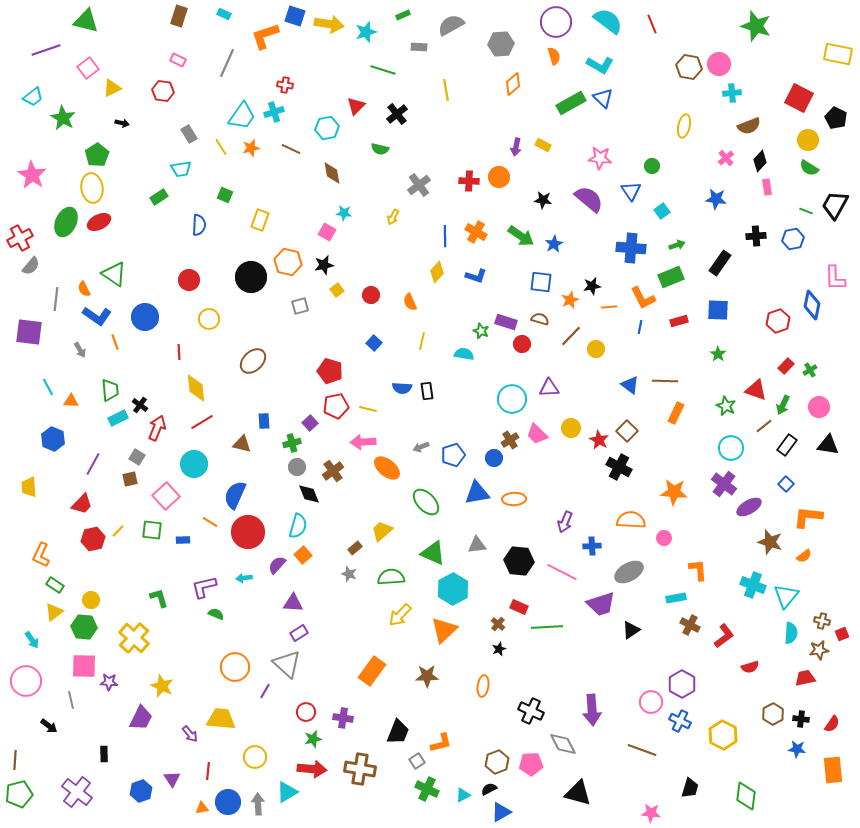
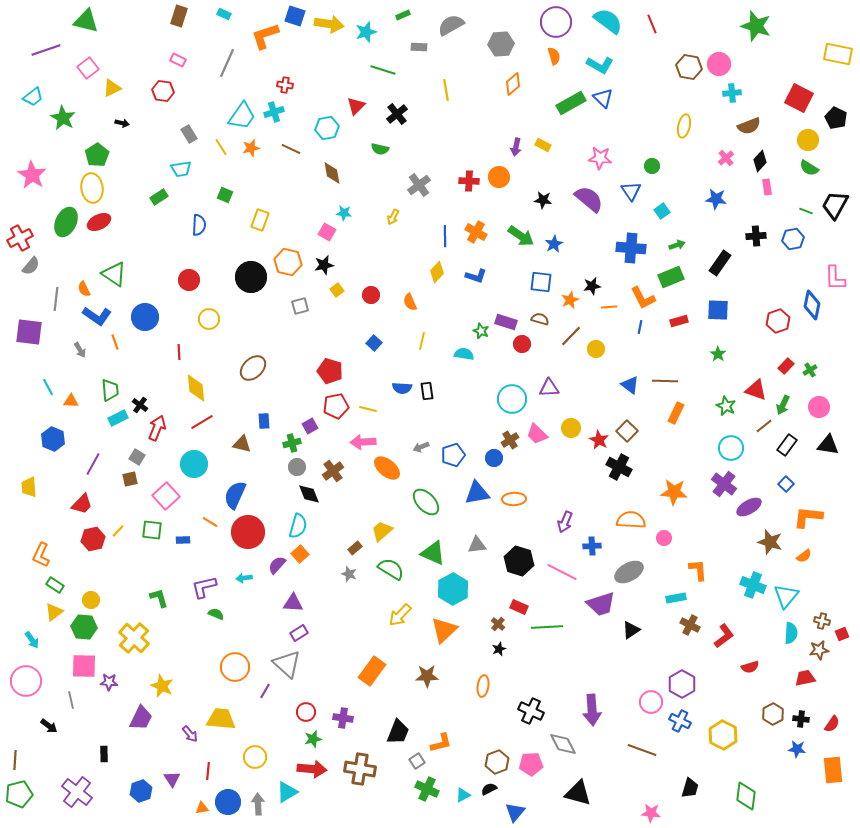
brown ellipse at (253, 361): moved 7 px down
purple square at (310, 423): moved 3 px down; rotated 14 degrees clockwise
orange square at (303, 555): moved 3 px left, 1 px up
black hexagon at (519, 561): rotated 12 degrees clockwise
green semicircle at (391, 577): moved 8 px up; rotated 36 degrees clockwise
blue triangle at (501, 812): moved 14 px right; rotated 20 degrees counterclockwise
